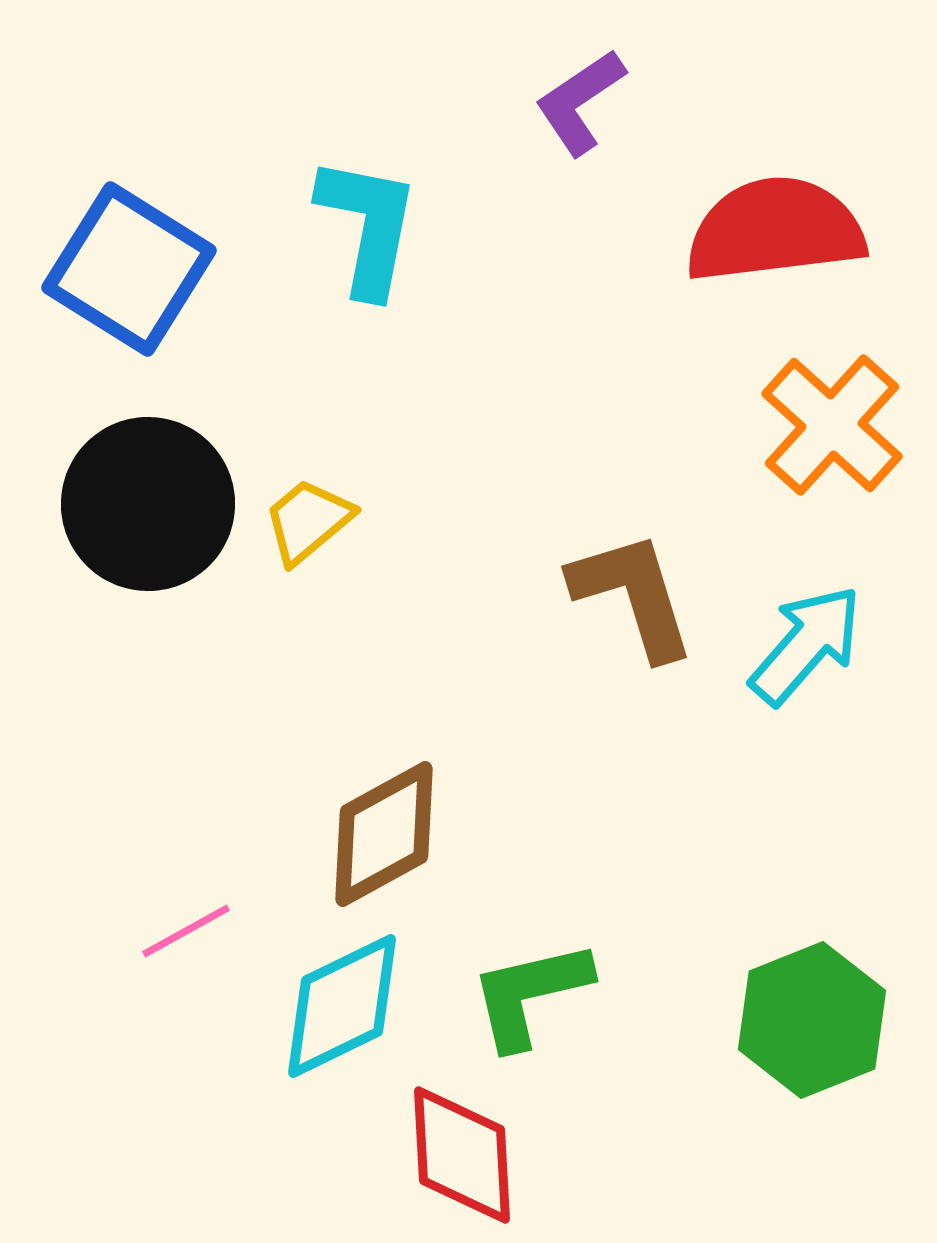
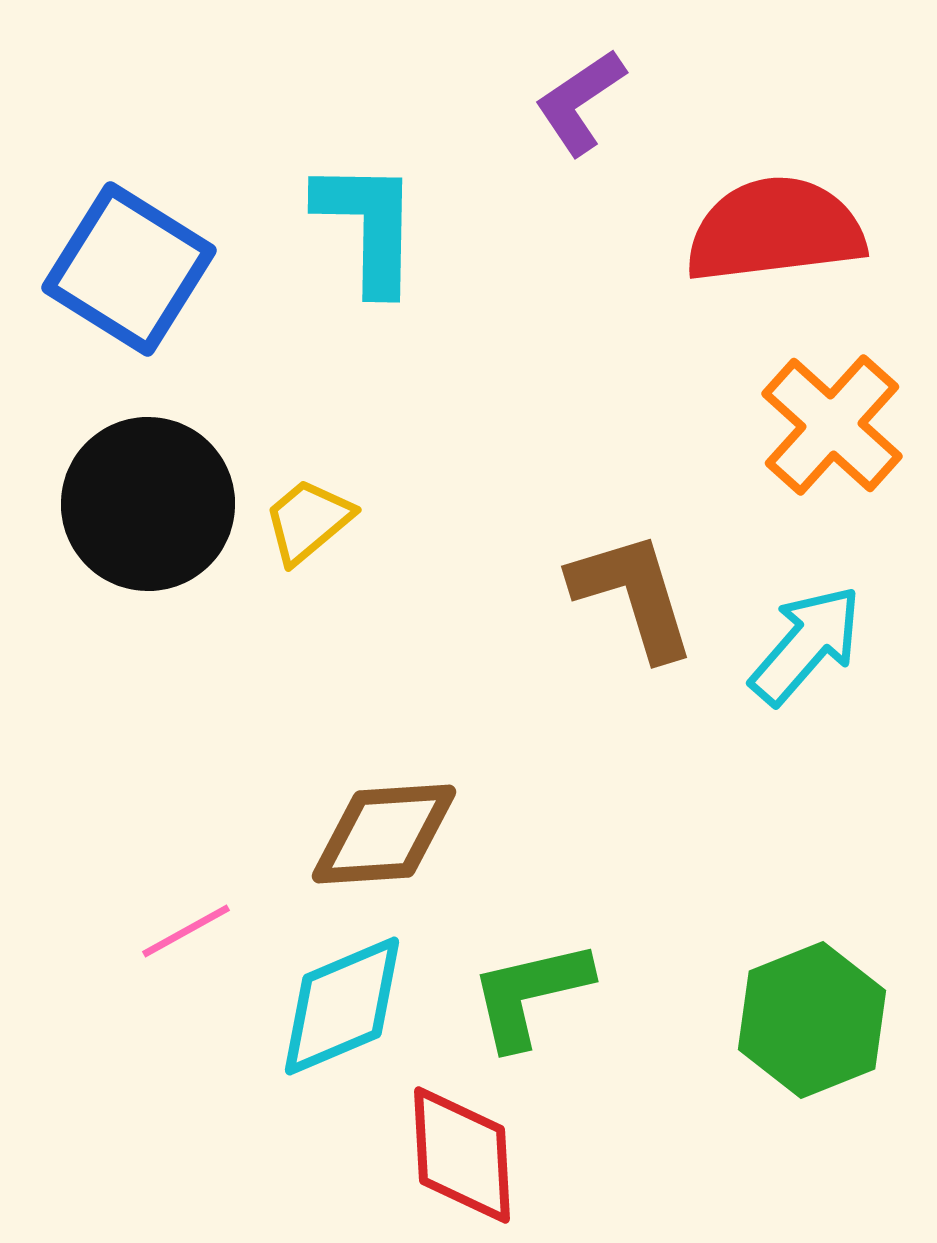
cyan L-shape: rotated 10 degrees counterclockwise
brown diamond: rotated 25 degrees clockwise
cyan diamond: rotated 3 degrees clockwise
